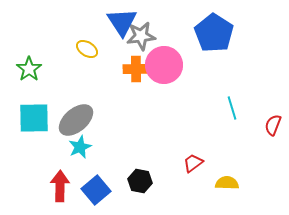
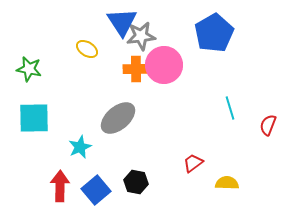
blue pentagon: rotated 9 degrees clockwise
green star: rotated 25 degrees counterclockwise
cyan line: moved 2 px left
gray ellipse: moved 42 px right, 2 px up
red semicircle: moved 5 px left
black hexagon: moved 4 px left, 1 px down
